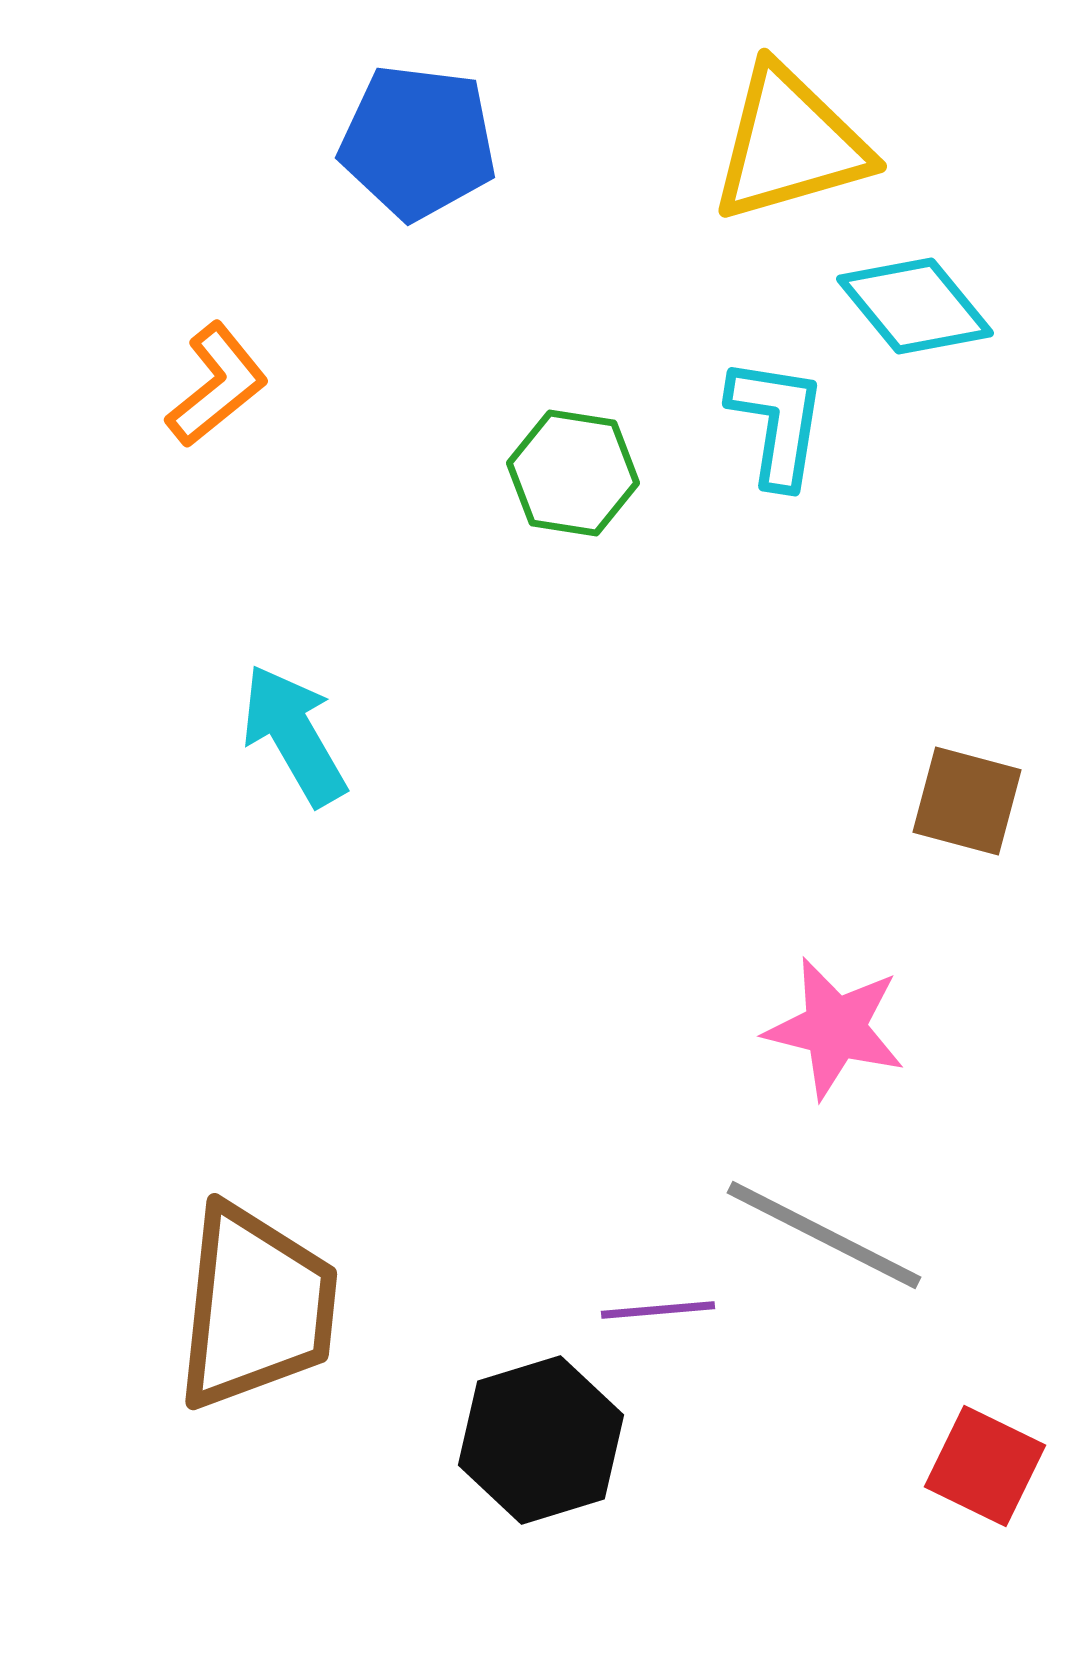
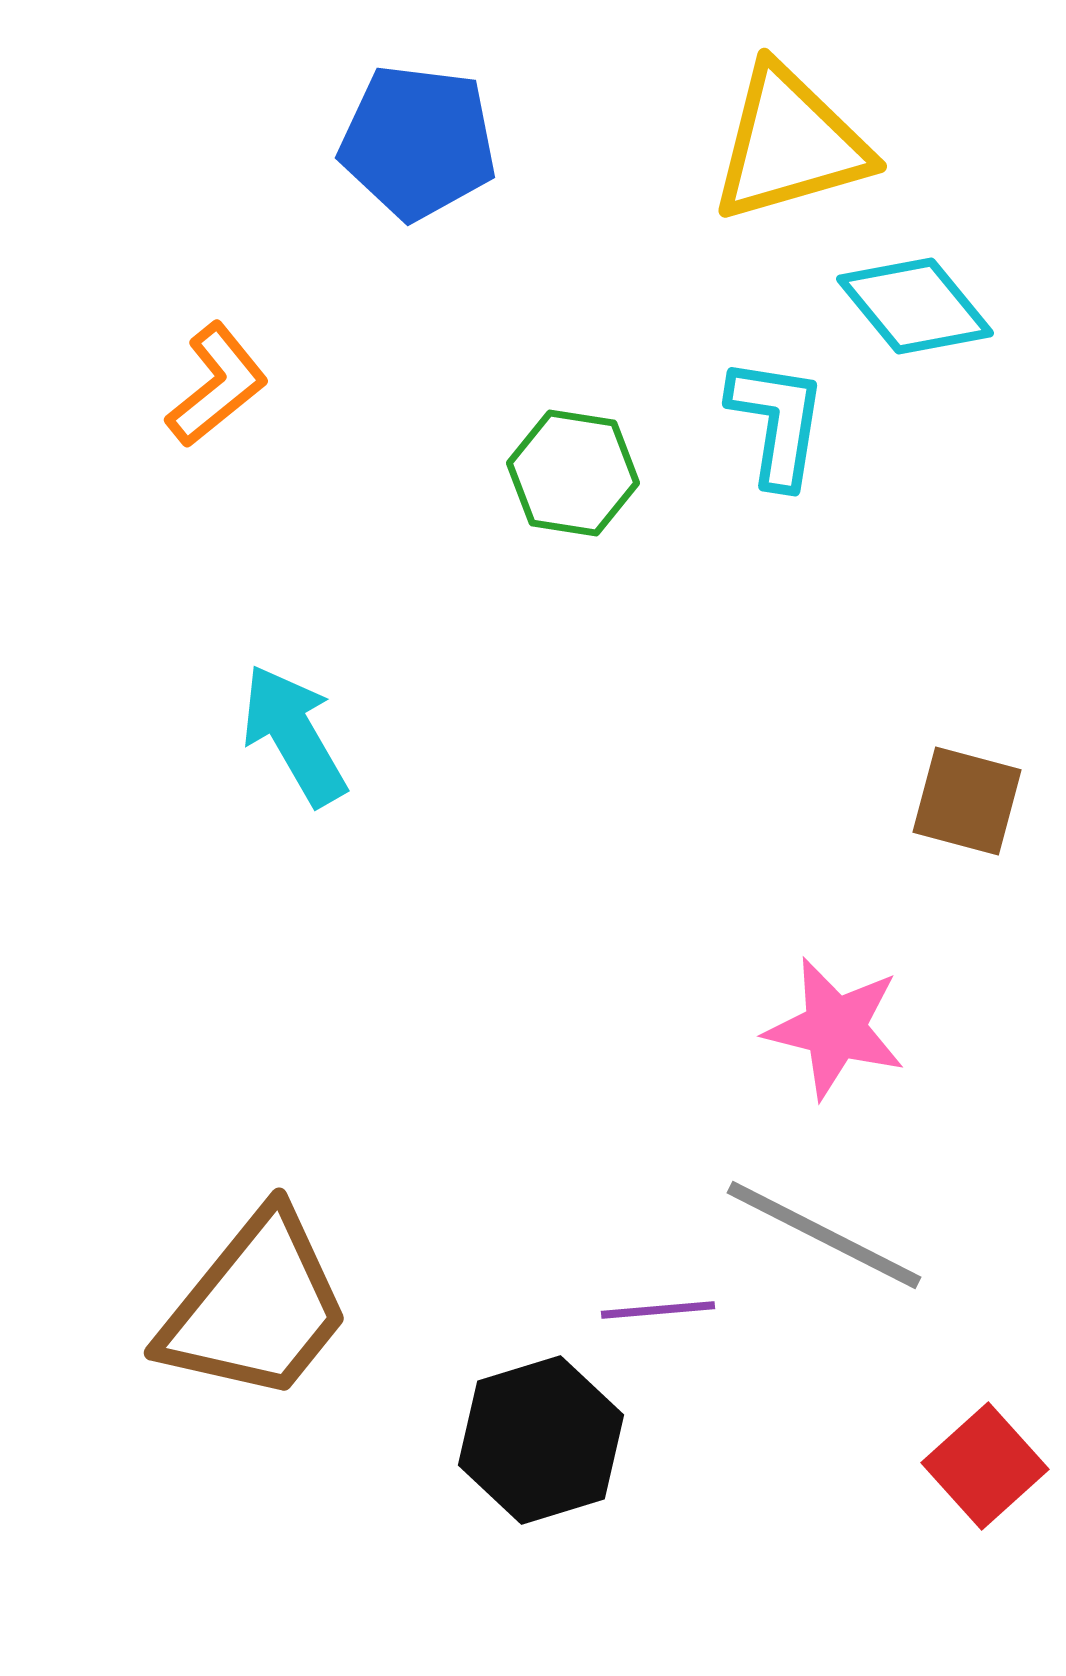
brown trapezoid: rotated 33 degrees clockwise
red square: rotated 22 degrees clockwise
